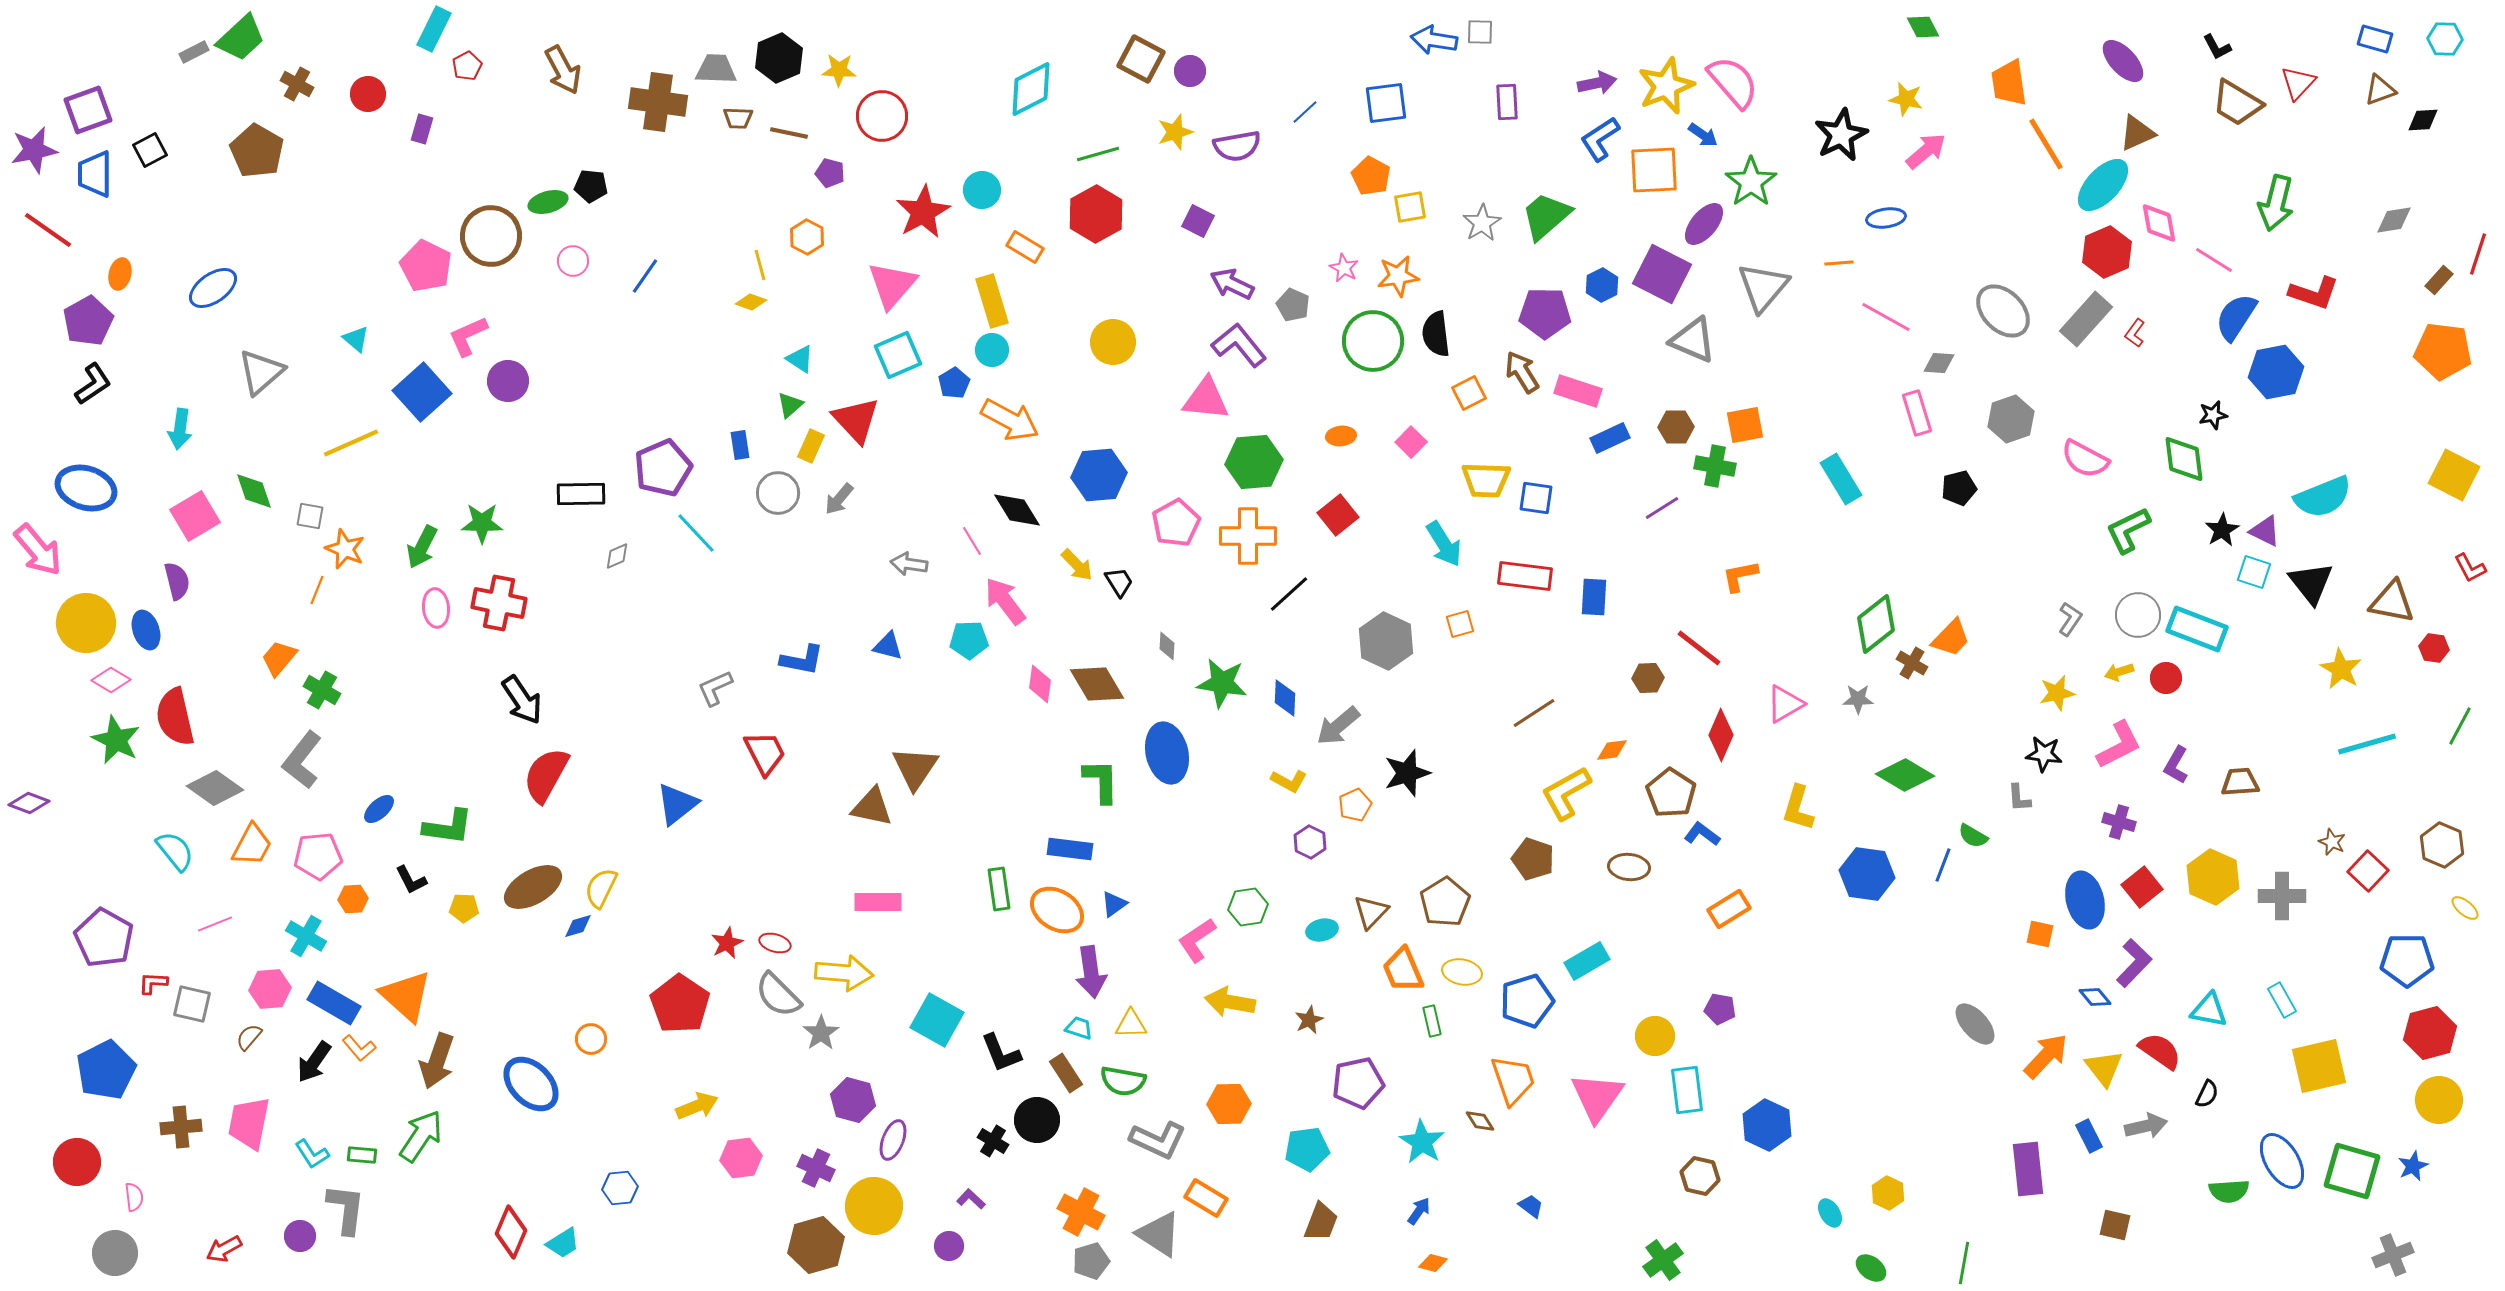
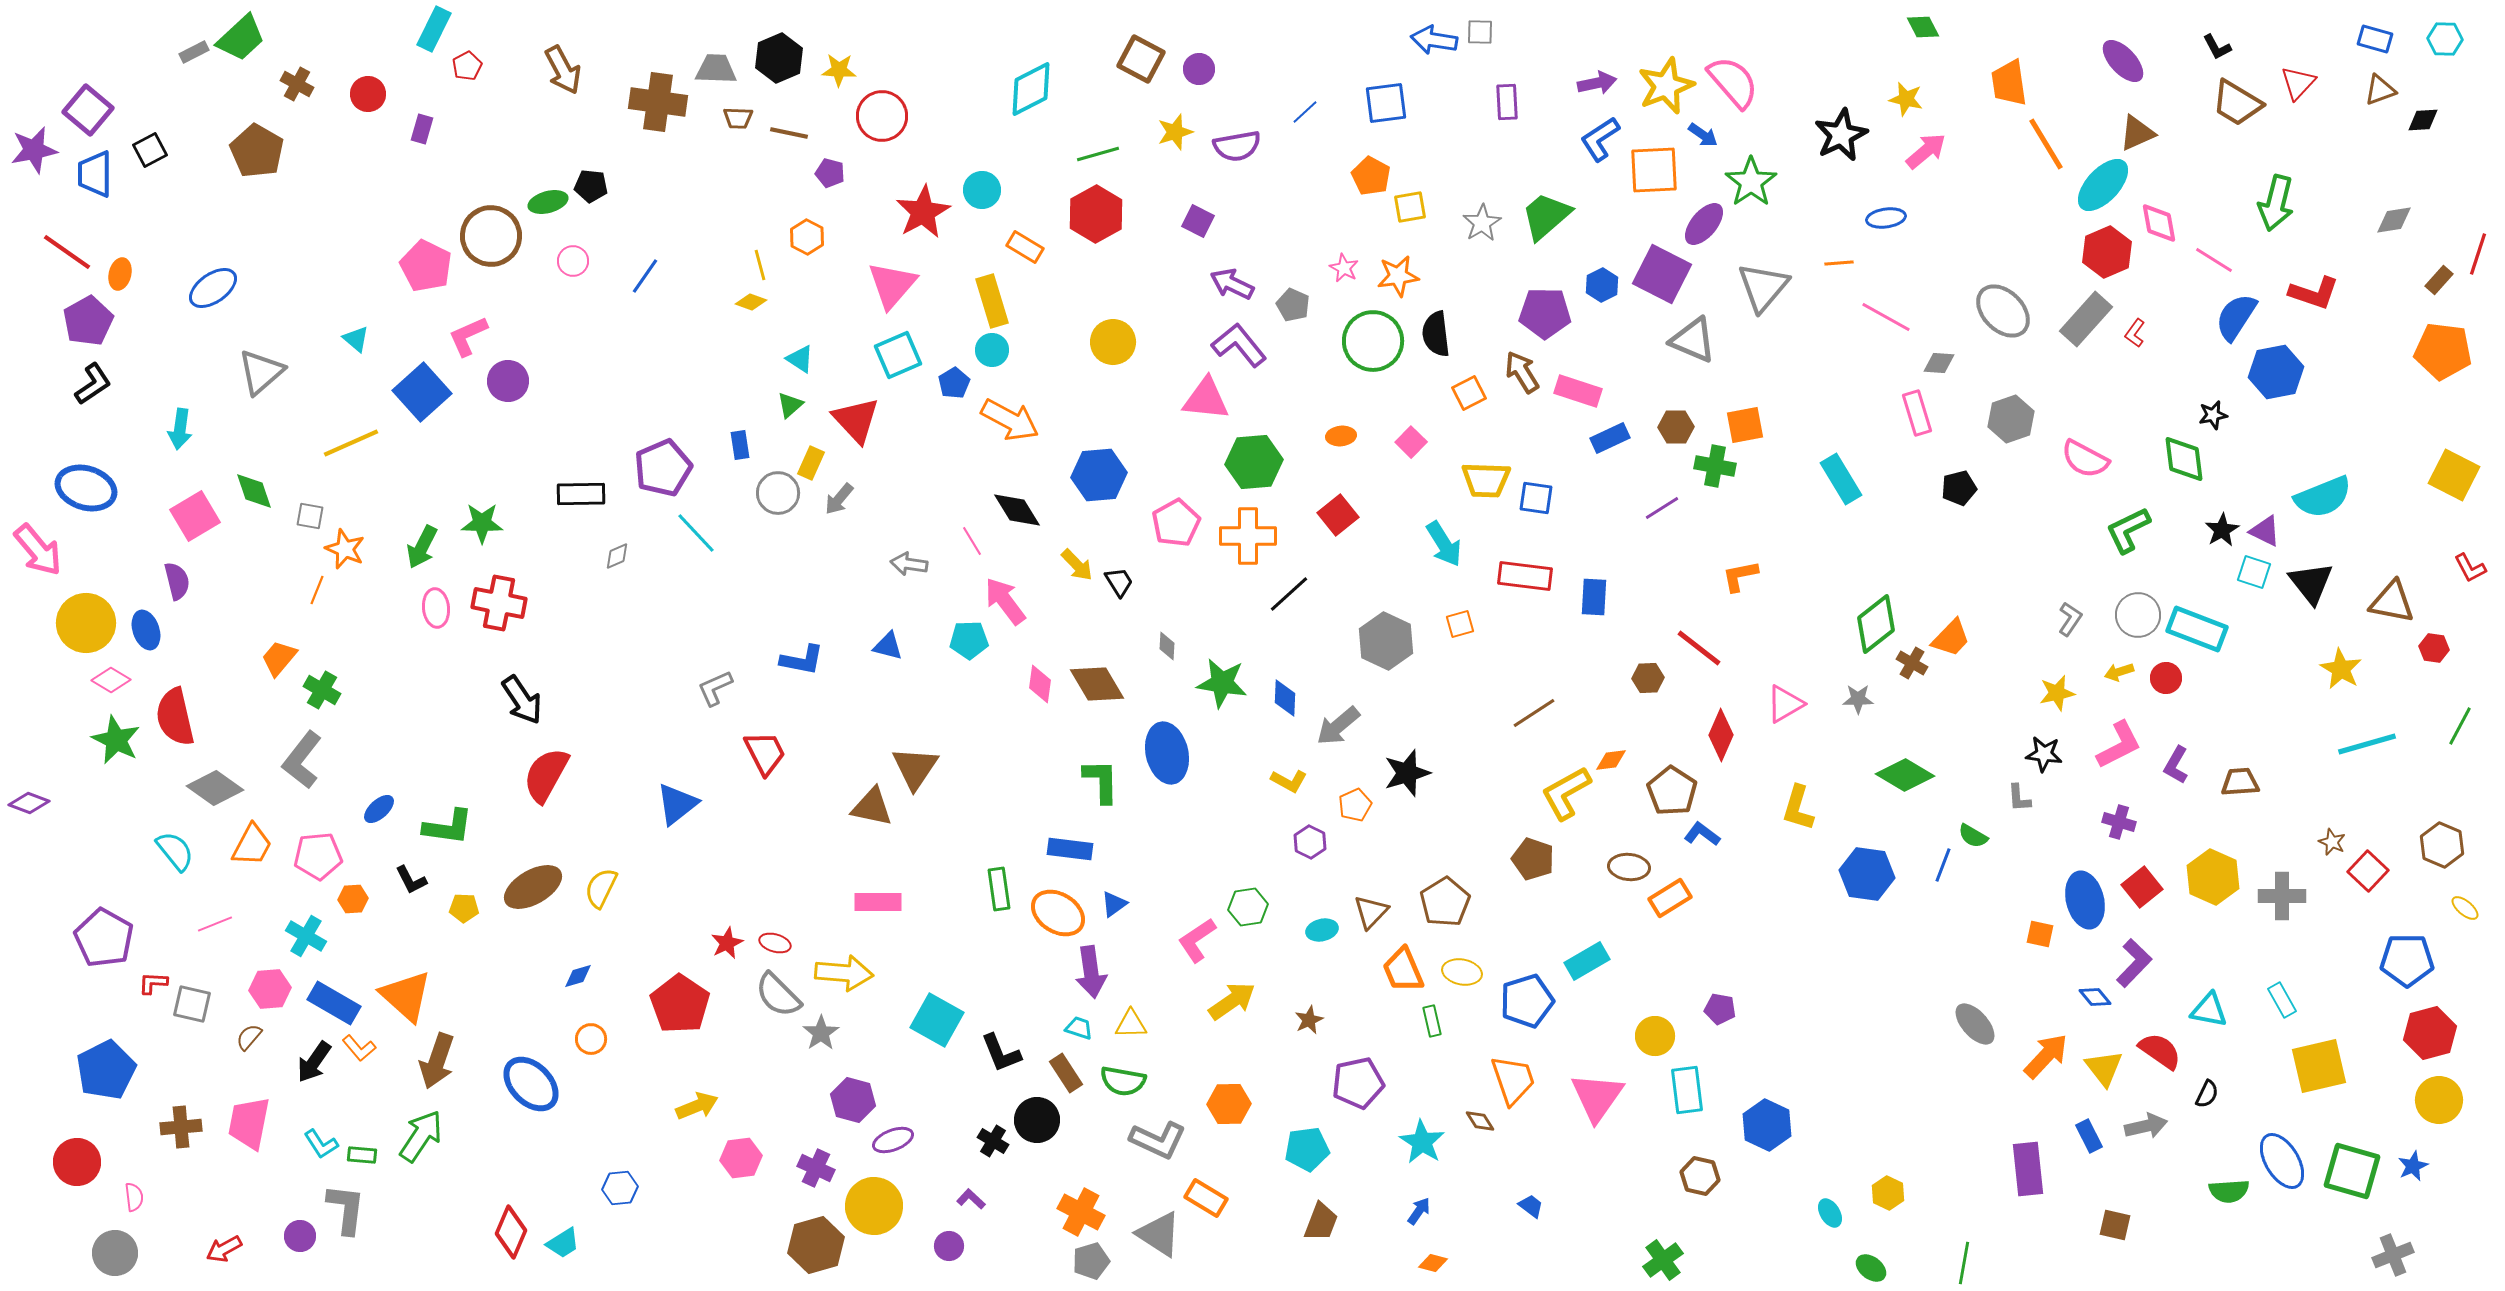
purple circle at (1190, 71): moved 9 px right, 2 px up
purple square at (88, 110): rotated 30 degrees counterclockwise
red line at (48, 230): moved 19 px right, 22 px down
yellow rectangle at (811, 446): moved 17 px down
orange diamond at (1612, 750): moved 1 px left, 10 px down
brown pentagon at (1671, 793): moved 1 px right, 2 px up
orange rectangle at (1729, 909): moved 59 px left, 11 px up
orange ellipse at (1057, 910): moved 1 px right, 3 px down
blue diamond at (578, 926): moved 50 px down
yellow arrow at (1230, 1002): moved 2 px right, 1 px up; rotated 135 degrees clockwise
purple ellipse at (893, 1140): rotated 48 degrees clockwise
cyan L-shape at (312, 1154): moved 9 px right, 10 px up
